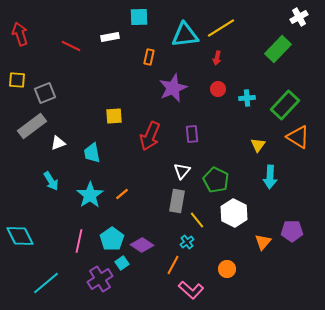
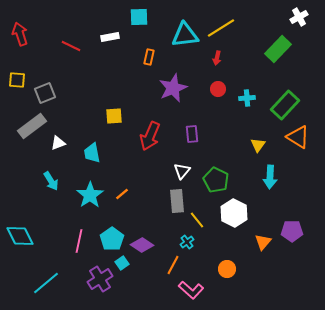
gray rectangle at (177, 201): rotated 15 degrees counterclockwise
